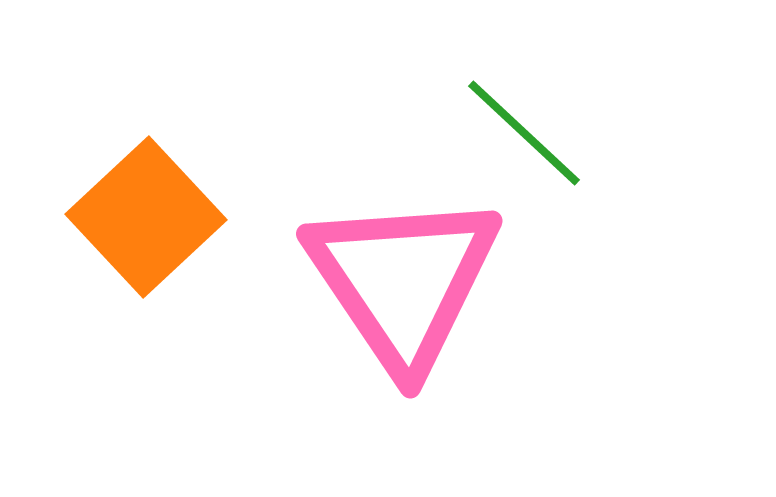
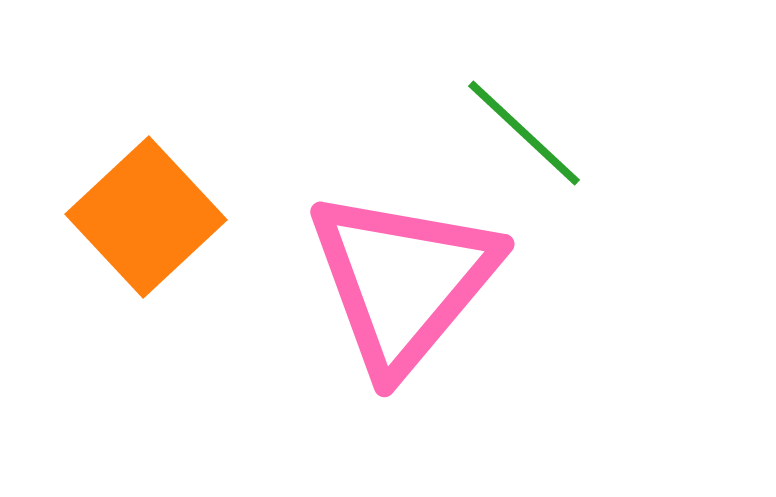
pink triangle: rotated 14 degrees clockwise
